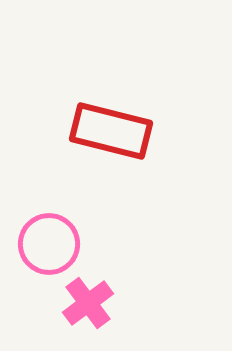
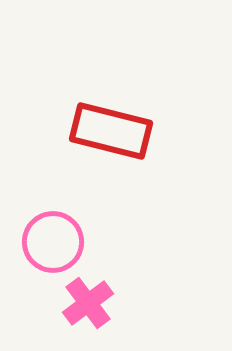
pink circle: moved 4 px right, 2 px up
